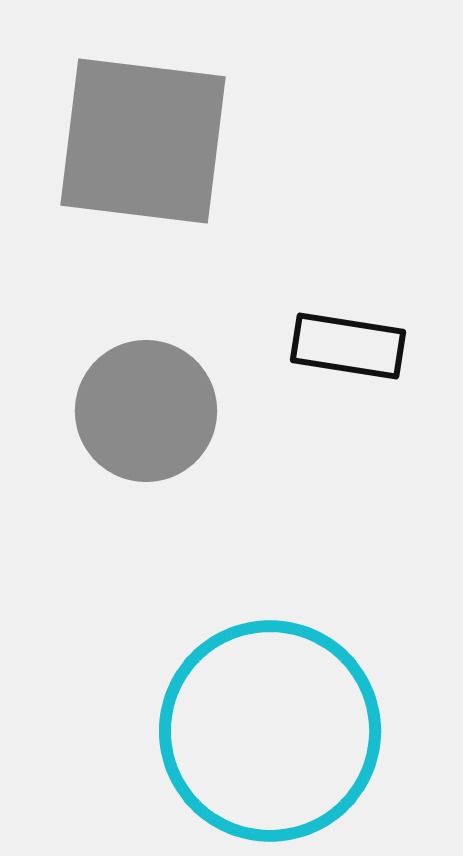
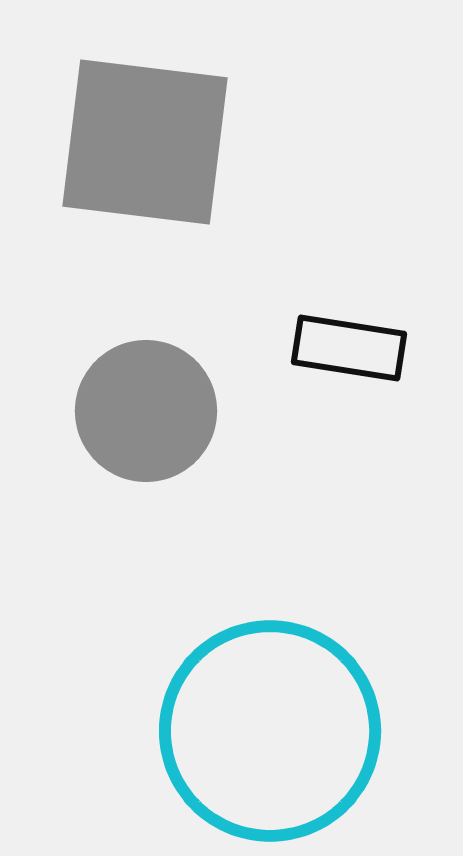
gray square: moved 2 px right, 1 px down
black rectangle: moved 1 px right, 2 px down
